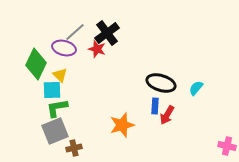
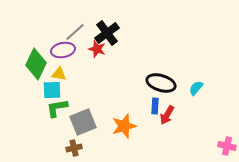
purple ellipse: moved 1 px left, 2 px down; rotated 25 degrees counterclockwise
yellow triangle: moved 1 px left, 1 px up; rotated 35 degrees counterclockwise
orange star: moved 2 px right, 1 px down
gray square: moved 28 px right, 9 px up
